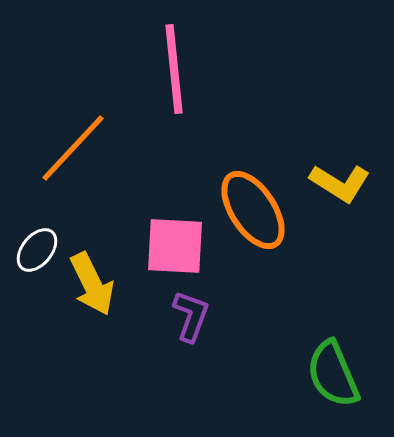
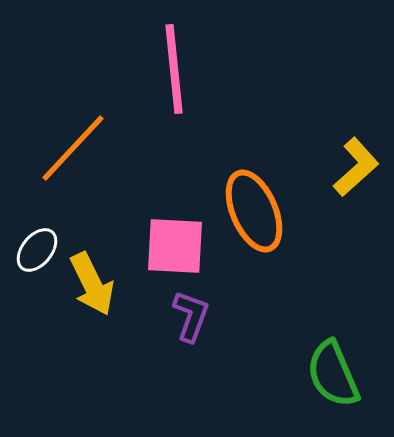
yellow L-shape: moved 16 px right, 16 px up; rotated 74 degrees counterclockwise
orange ellipse: moved 1 px right, 1 px down; rotated 10 degrees clockwise
